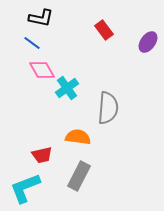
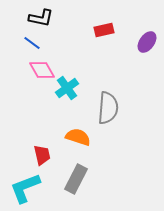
red rectangle: rotated 66 degrees counterclockwise
purple ellipse: moved 1 px left
orange semicircle: rotated 10 degrees clockwise
red trapezoid: rotated 90 degrees counterclockwise
gray rectangle: moved 3 px left, 3 px down
